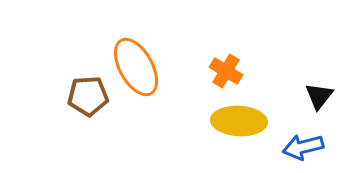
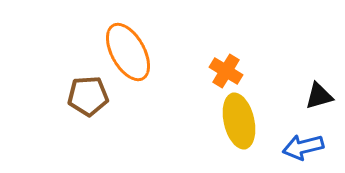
orange ellipse: moved 8 px left, 15 px up
black triangle: rotated 36 degrees clockwise
yellow ellipse: rotated 74 degrees clockwise
